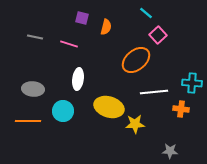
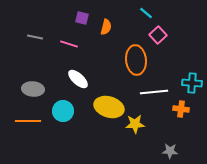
orange ellipse: rotated 56 degrees counterclockwise
white ellipse: rotated 55 degrees counterclockwise
